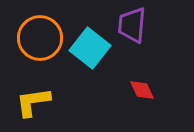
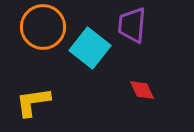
orange circle: moved 3 px right, 11 px up
